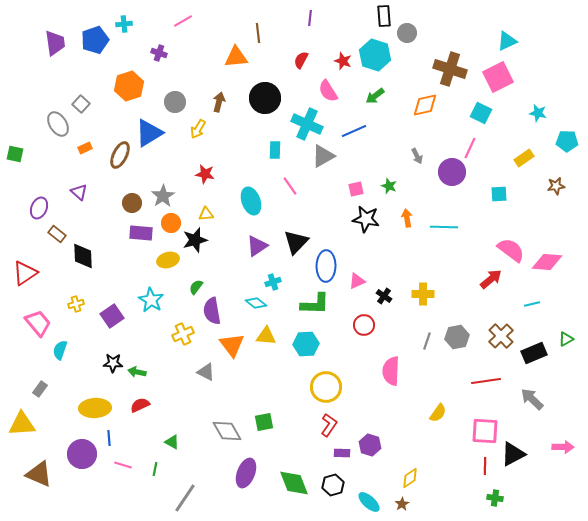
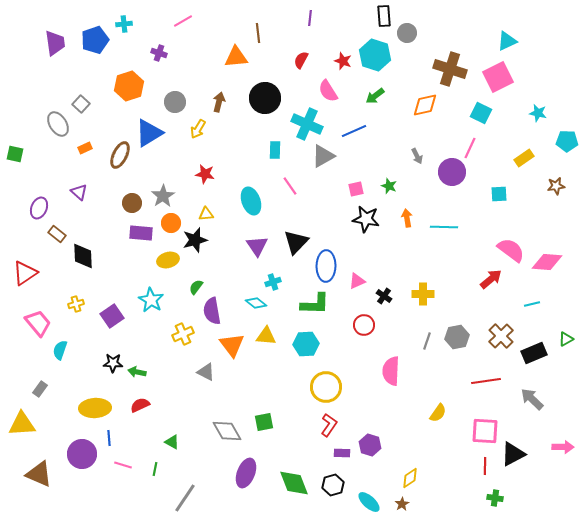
purple triangle at (257, 246): rotated 30 degrees counterclockwise
